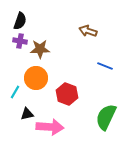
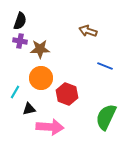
orange circle: moved 5 px right
black triangle: moved 2 px right, 5 px up
